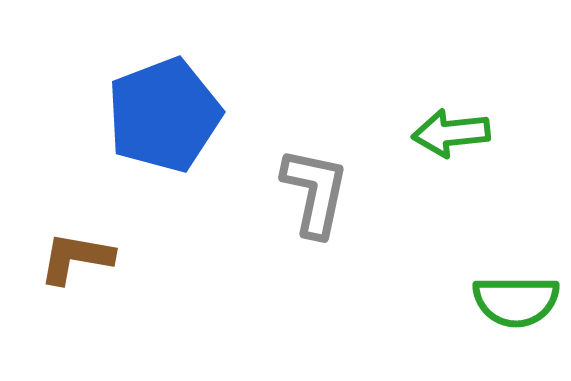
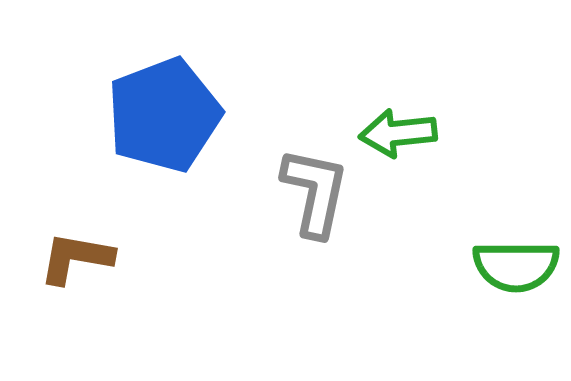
green arrow: moved 53 px left
green semicircle: moved 35 px up
